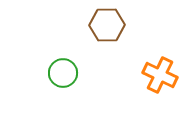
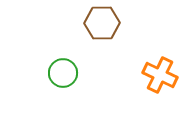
brown hexagon: moved 5 px left, 2 px up
